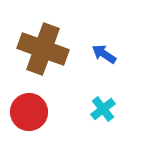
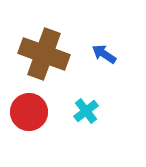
brown cross: moved 1 px right, 5 px down
cyan cross: moved 17 px left, 2 px down
